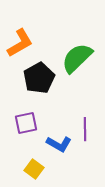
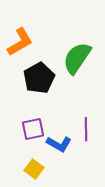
orange L-shape: moved 1 px up
green semicircle: rotated 12 degrees counterclockwise
purple square: moved 7 px right, 6 px down
purple line: moved 1 px right
